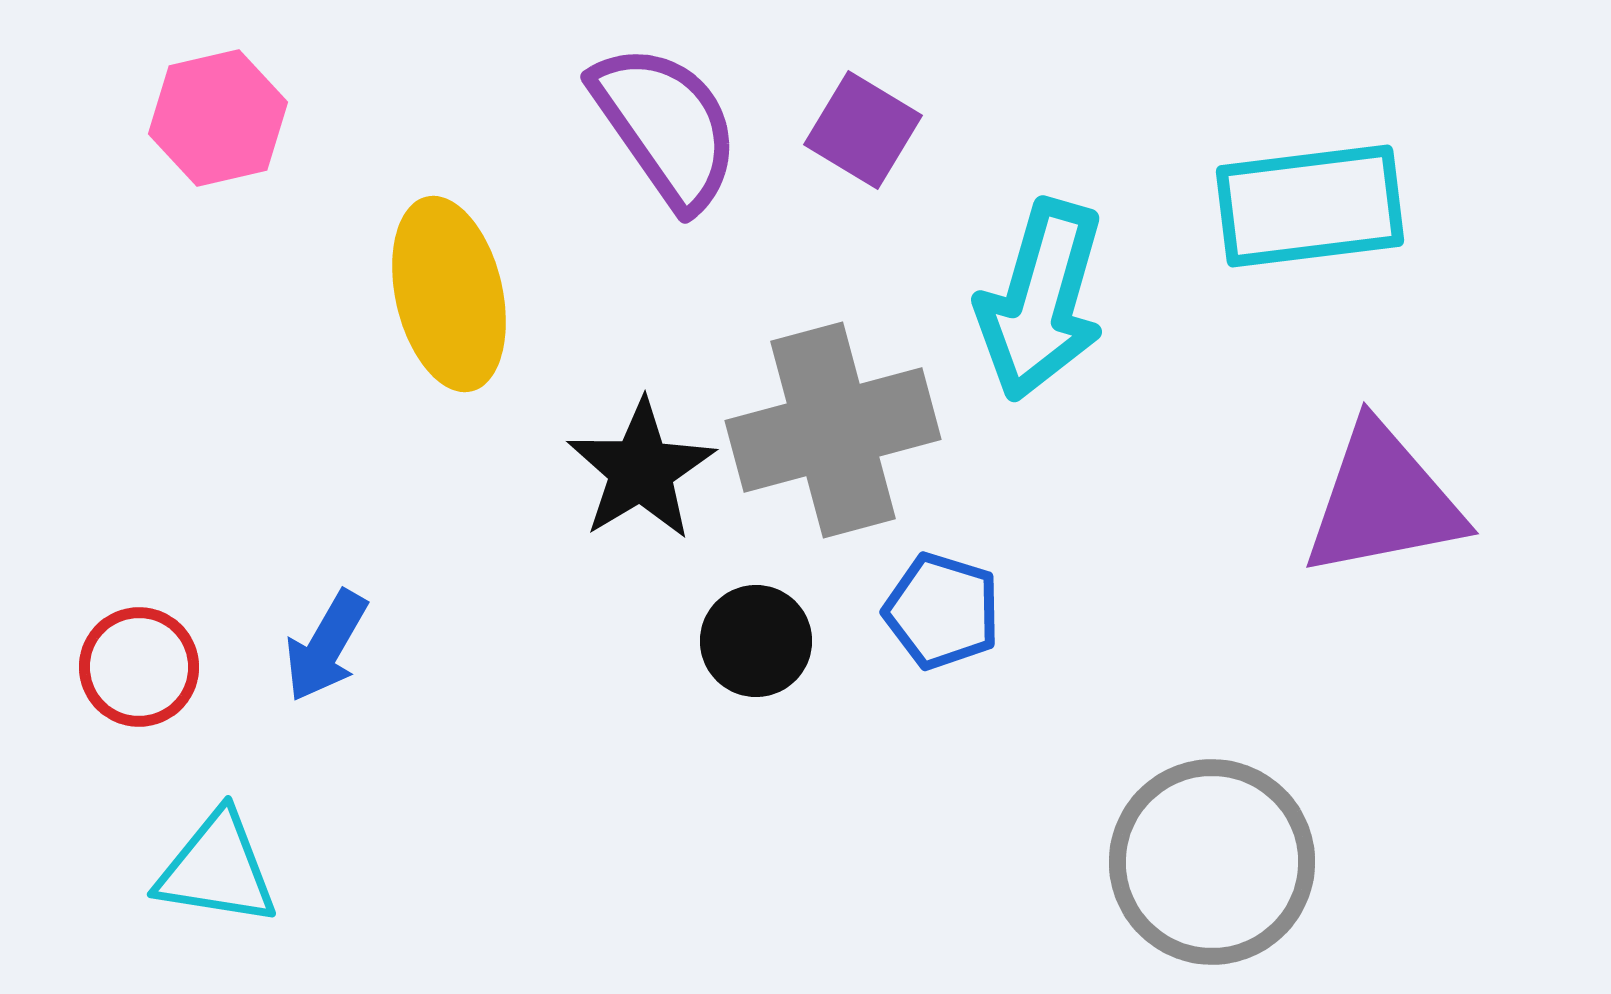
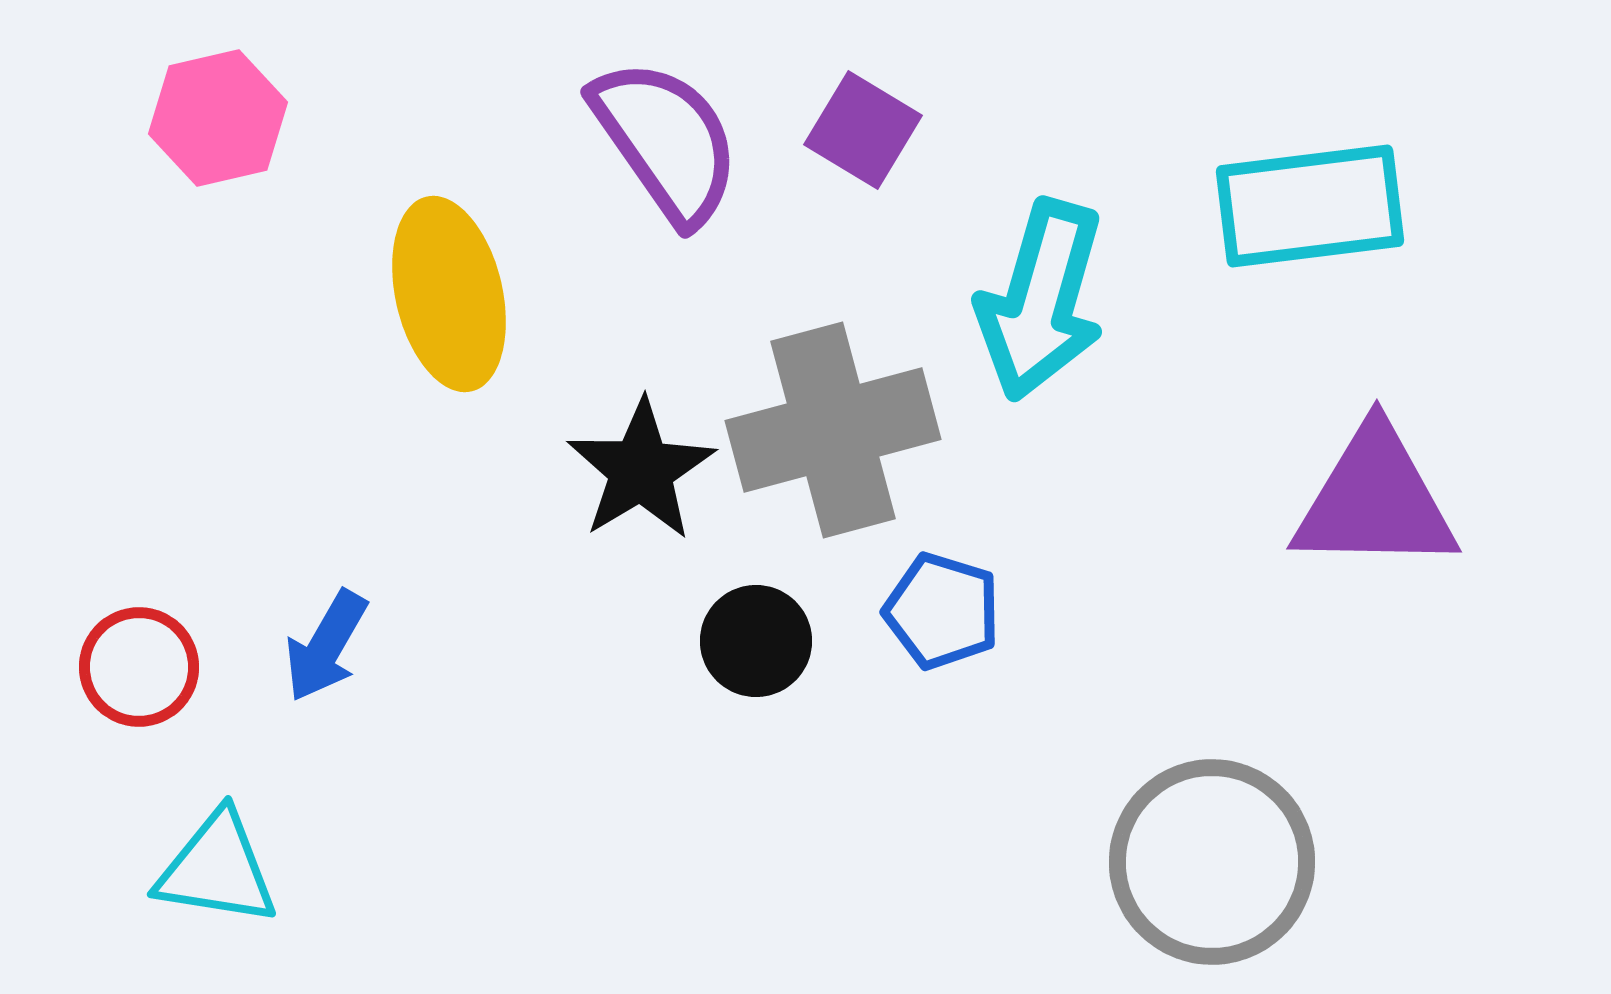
purple semicircle: moved 15 px down
purple triangle: moved 8 px left, 1 px up; rotated 12 degrees clockwise
